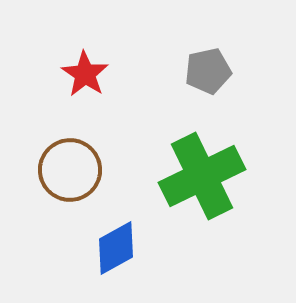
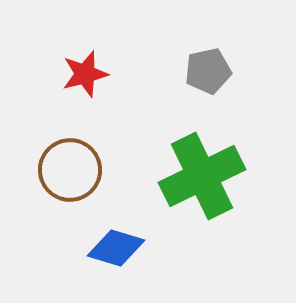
red star: rotated 24 degrees clockwise
blue diamond: rotated 46 degrees clockwise
